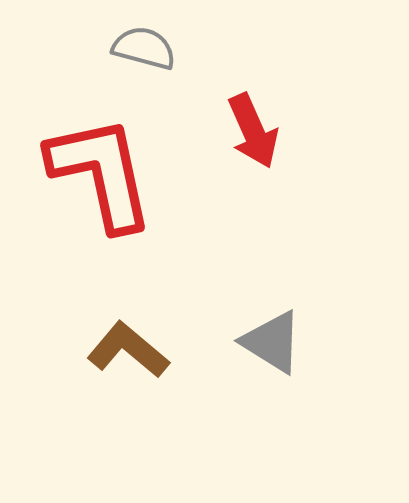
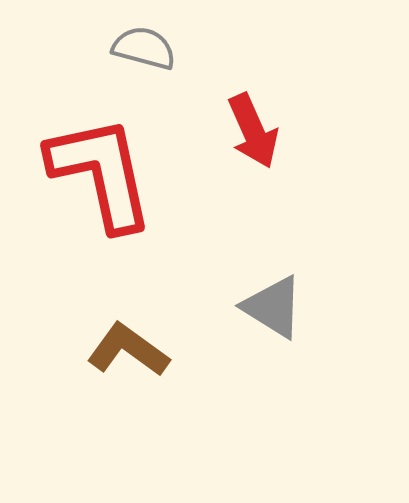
gray triangle: moved 1 px right, 35 px up
brown L-shape: rotated 4 degrees counterclockwise
